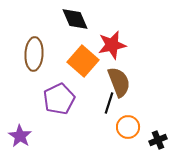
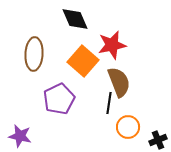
black line: rotated 10 degrees counterclockwise
purple star: rotated 20 degrees counterclockwise
